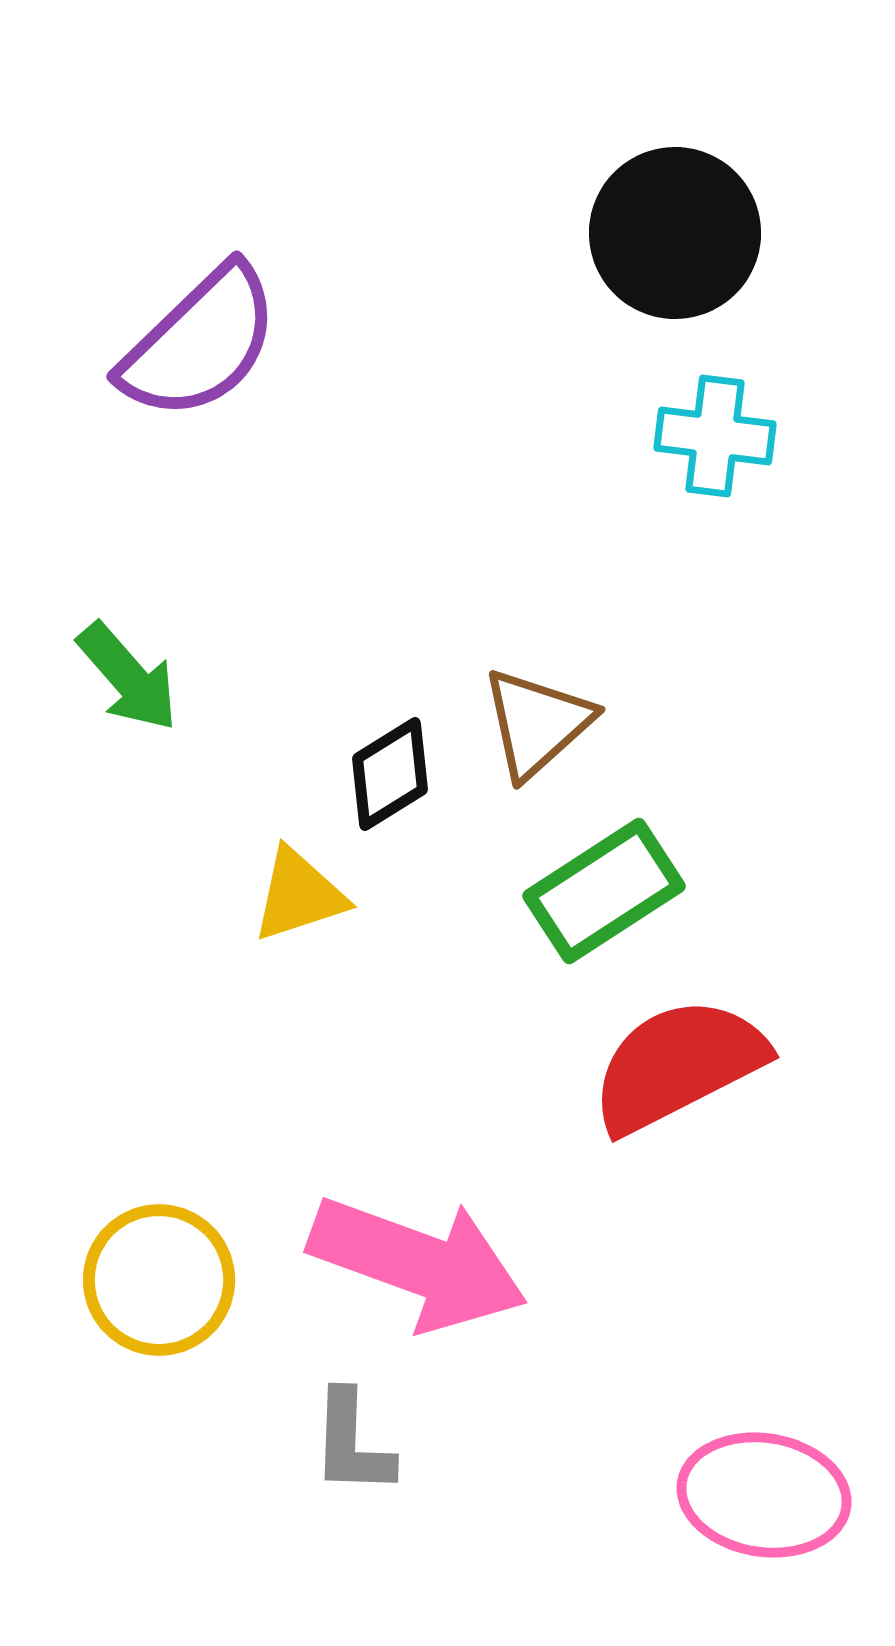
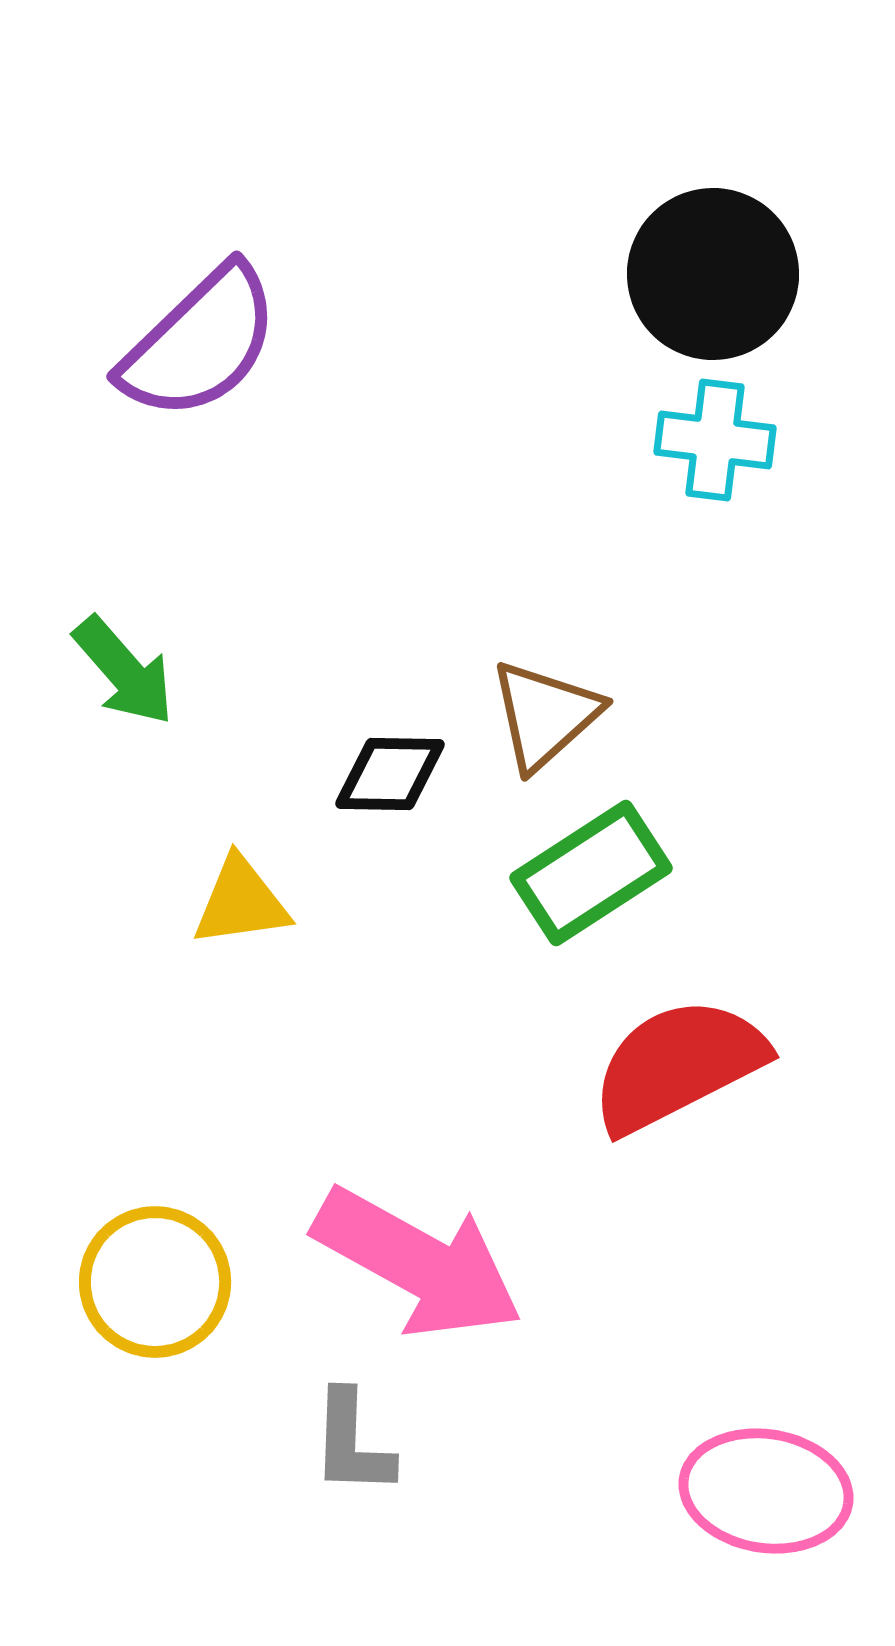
black circle: moved 38 px right, 41 px down
cyan cross: moved 4 px down
green arrow: moved 4 px left, 6 px up
brown triangle: moved 8 px right, 8 px up
black diamond: rotated 33 degrees clockwise
green rectangle: moved 13 px left, 18 px up
yellow triangle: moved 58 px left, 7 px down; rotated 10 degrees clockwise
pink arrow: rotated 9 degrees clockwise
yellow circle: moved 4 px left, 2 px down
pink ellipse: moved 2 px right, 4 px up
